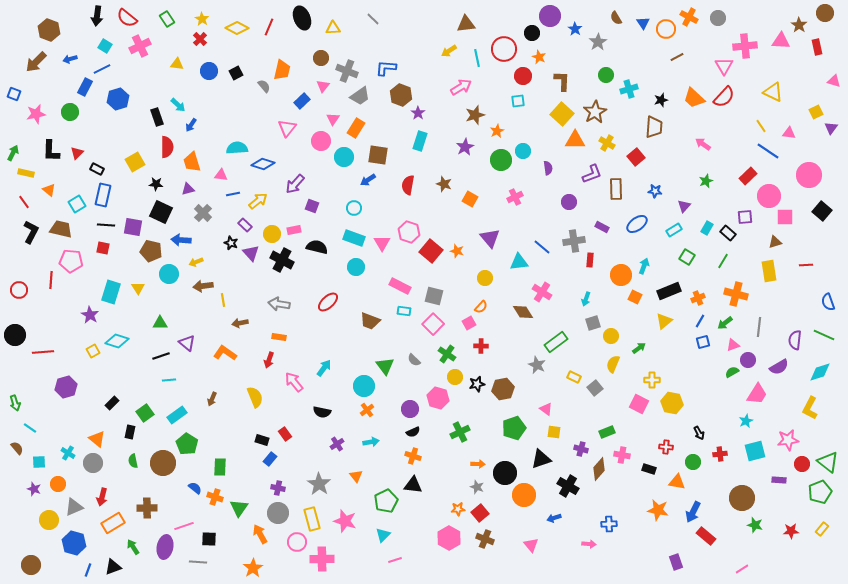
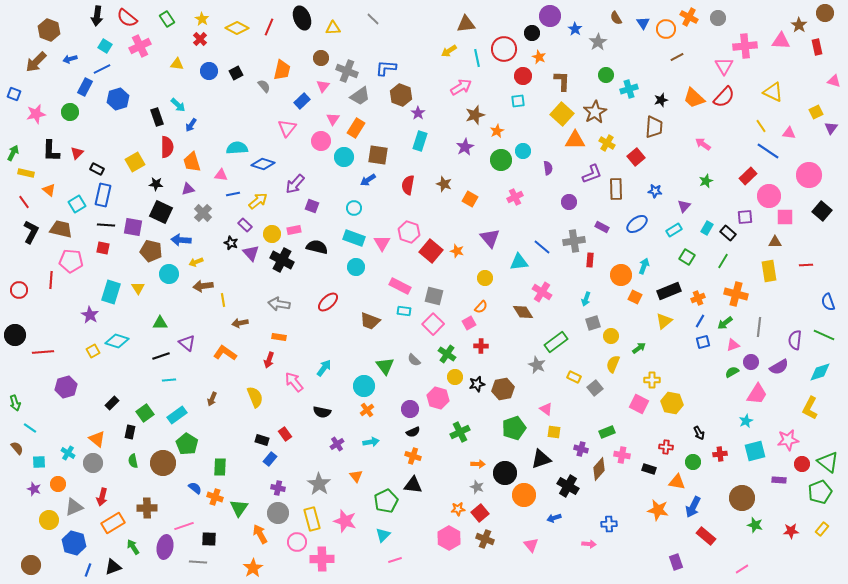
brown triangle at (775, 242): rotated 16 degrees clockwise
purple circle at (748, 360): moved 3 px right, 2 px down
blue arrow at (693, 512): moved 5 px up
